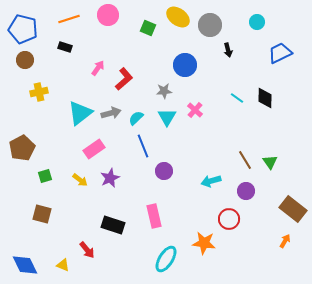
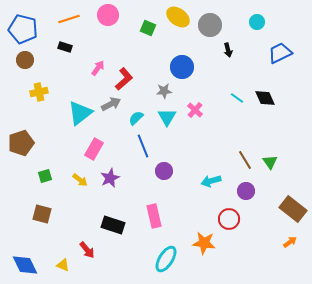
blue circle at (185, 65): moved 3 px left, 2 px down
black diamond at (265, 98): rotated 25 degrees counterclockwise
gray arrow at (111, 113): moved 9 px up; rotated 12 degrees counterclockwise
brown pentagon at (22, 148): moved 1 px left, 5 px up; rotated 10 degrees clockwise
pink rectangle at (94, 149): rotated 25 degrees counterclockwise
orange arrow at (285, 241): moved 5 px right, 1 px down; rotated 24 degrees clockwise
